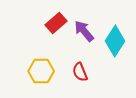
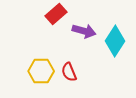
red rectangle: moved 9 px up
purple arrow: rotated 145 degrees clockwise
red semicircle: moved 11 px left
